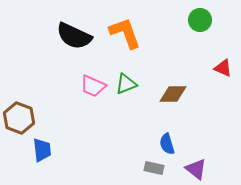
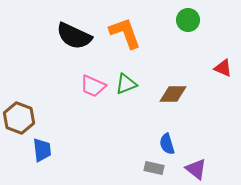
green circle: moved 12 px left
